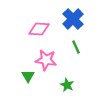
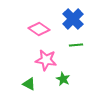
pink diamond: rotated 30 degrees clockwise
green line: moved 2 px up; rotated 72 degrees counterclockwise
green triangle: moved 1 px right, 8 px down; rotated 32 degrees counterclockwise
green star: moved 4 px left, 6 px up
